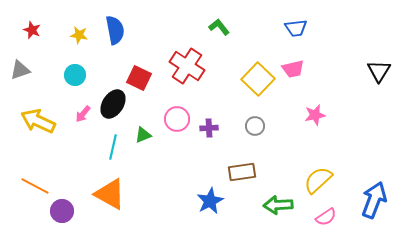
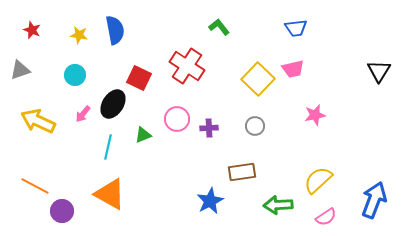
cyan line: moved 5 px left
